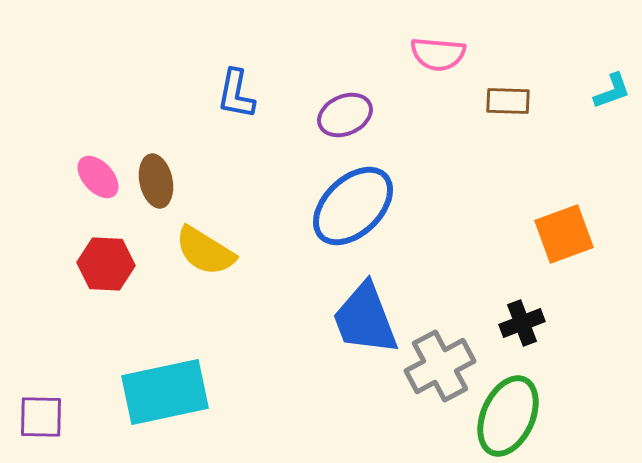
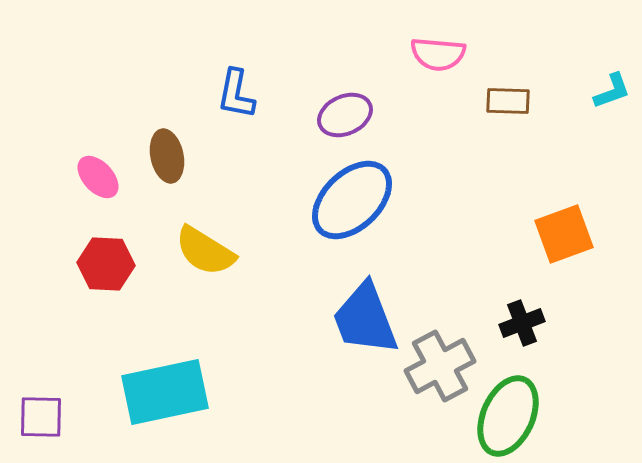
brown ellipse: moved 11 px right, 25 px up
blue ellipse: moved 1 px left, 6 px up
